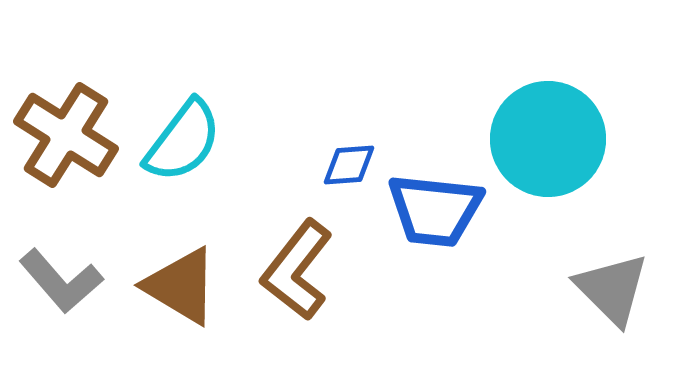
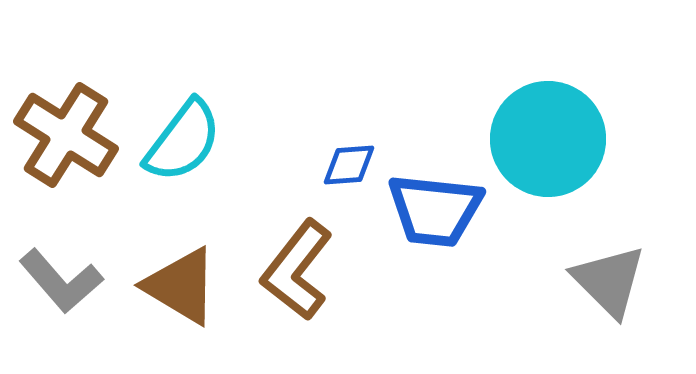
gray triangle: moved 3 px left, 8 px up
